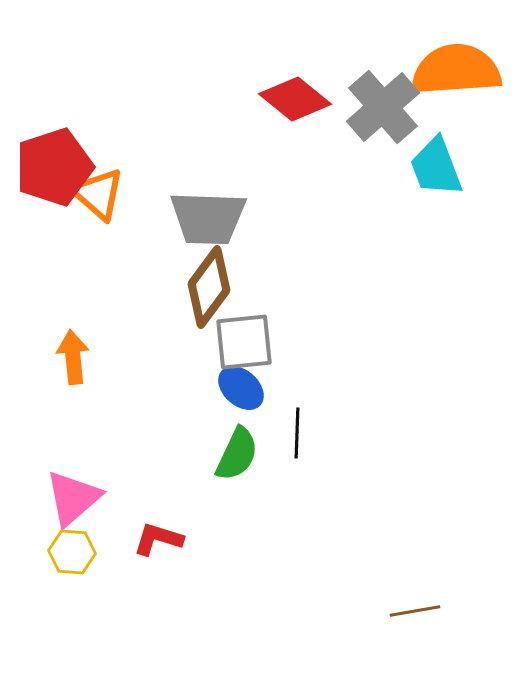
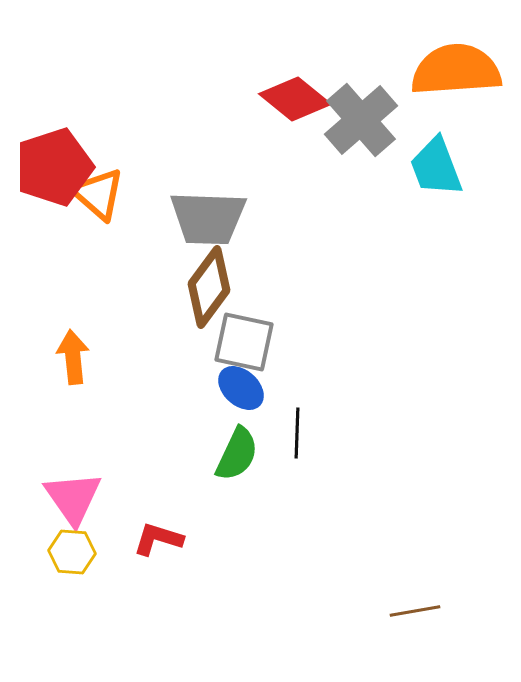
gray cross: moved 22 px left, 13 px down
gray square: rotated 18 degrees clockwise
pink triangle: rotated 24 degrees counterclockwise
